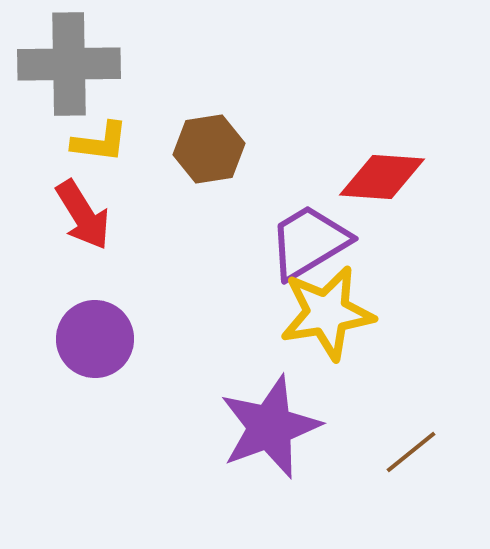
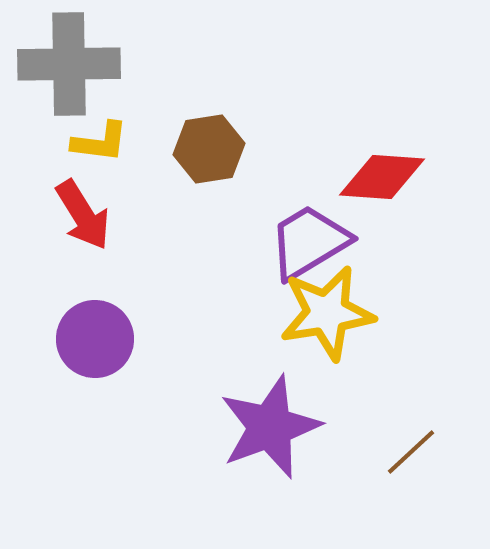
brown line: rotated 4 degrees counterclockwise
